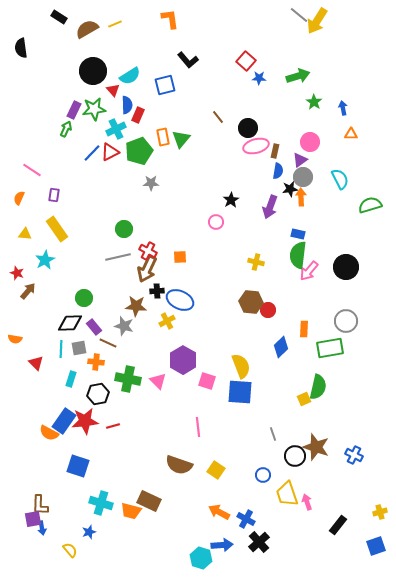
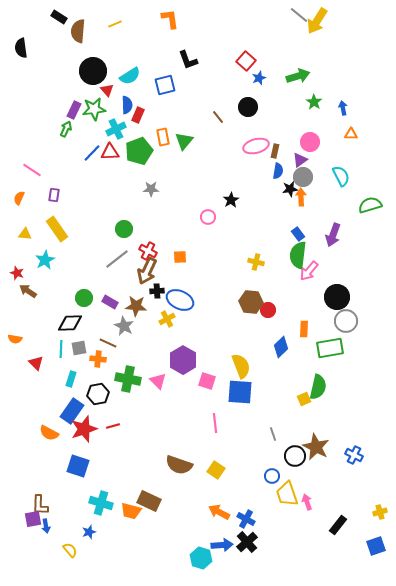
brown semicircle at (87, 29): moved 9 px left, 2 px down; rotated 55 degrees counterclockwise
black L-shape at (188, 60): rotated 20 degrees clockwise
blue star at (259, 78): rotated 24 degrees counterclockwise
red triangle at (113, 90): moved 6 px left
black circle at (248, 128): moved 21 px up
green triangle at (181, 139): moved 3 px right, 2 px down
red triangle at (110, 152): rotated 24 degrees clockwise
cyan semicircle at (340, 179): moved 1 px right, 3 px up
gray star at (151, 183): moved 6 px down
purple arrow at (270, 207): moved 63 px right, 28 px down
pink circle at (216, 222): moved 8 px left, 5 px up
blue rectangle at (298, 234): rotated 40 degrees clockwise
gray line at (118, 257): moved 1 px left, 2 px down; rotated 25 degrees counterclockwise
black circle at (346, 267): moved 9 px left, 30 px down
brown arrow at (147, 269): moved 2 px down
brown arrow at (28, 291): rotated 96 degrees counterclockwise
yellow cross at (167, 321): moved 2 px up
gray star at (124, 326): rotated 12 degrees clockwise
purple rectangle at (94, 327): moved 16 px right, 25 px up; rotated 21 degrees counterclockwise
orange cross at (96, 362): moved 2 px right, 3 px up
blue rectangle at (64, 421): moved 8 px right, 10 px up
red star at (85, 421): moved 1 px left, 8 px down; rotated 12 degrees counterclockwise
pink line at (198, 427): moved 17 px right, 4 px up
brown star at (316, 447): rotated 8 degrees clockwise
blue circle at (263, 475): moved 9 px right, 1 px down
blue arrow at (42, 528): moved 4 px right, 2 px up
black cross at (259, 542): moved 12 px left
